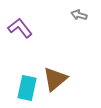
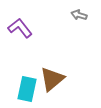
brown triangle: moved 3 px left
cyan rectangle: moved 1 px down
